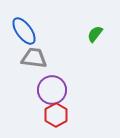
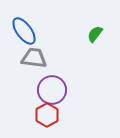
red hexagon: moved 9 px left
